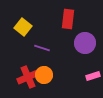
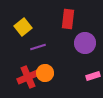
yellow square: rotated 12 degrees clockwise
purple line: moved 4 px left, 1 px up; rotated 35 degrees counterclockwise
orange circle: moved 1 px right, 2 px up
